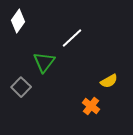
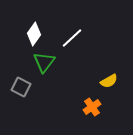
white diamond: moved 16 px right, 13 px down
gray square: rotated 18 degrees counterclockwise
orange cross: moved 1 px right, 1 px down; rotated 18 degrees clockwise
